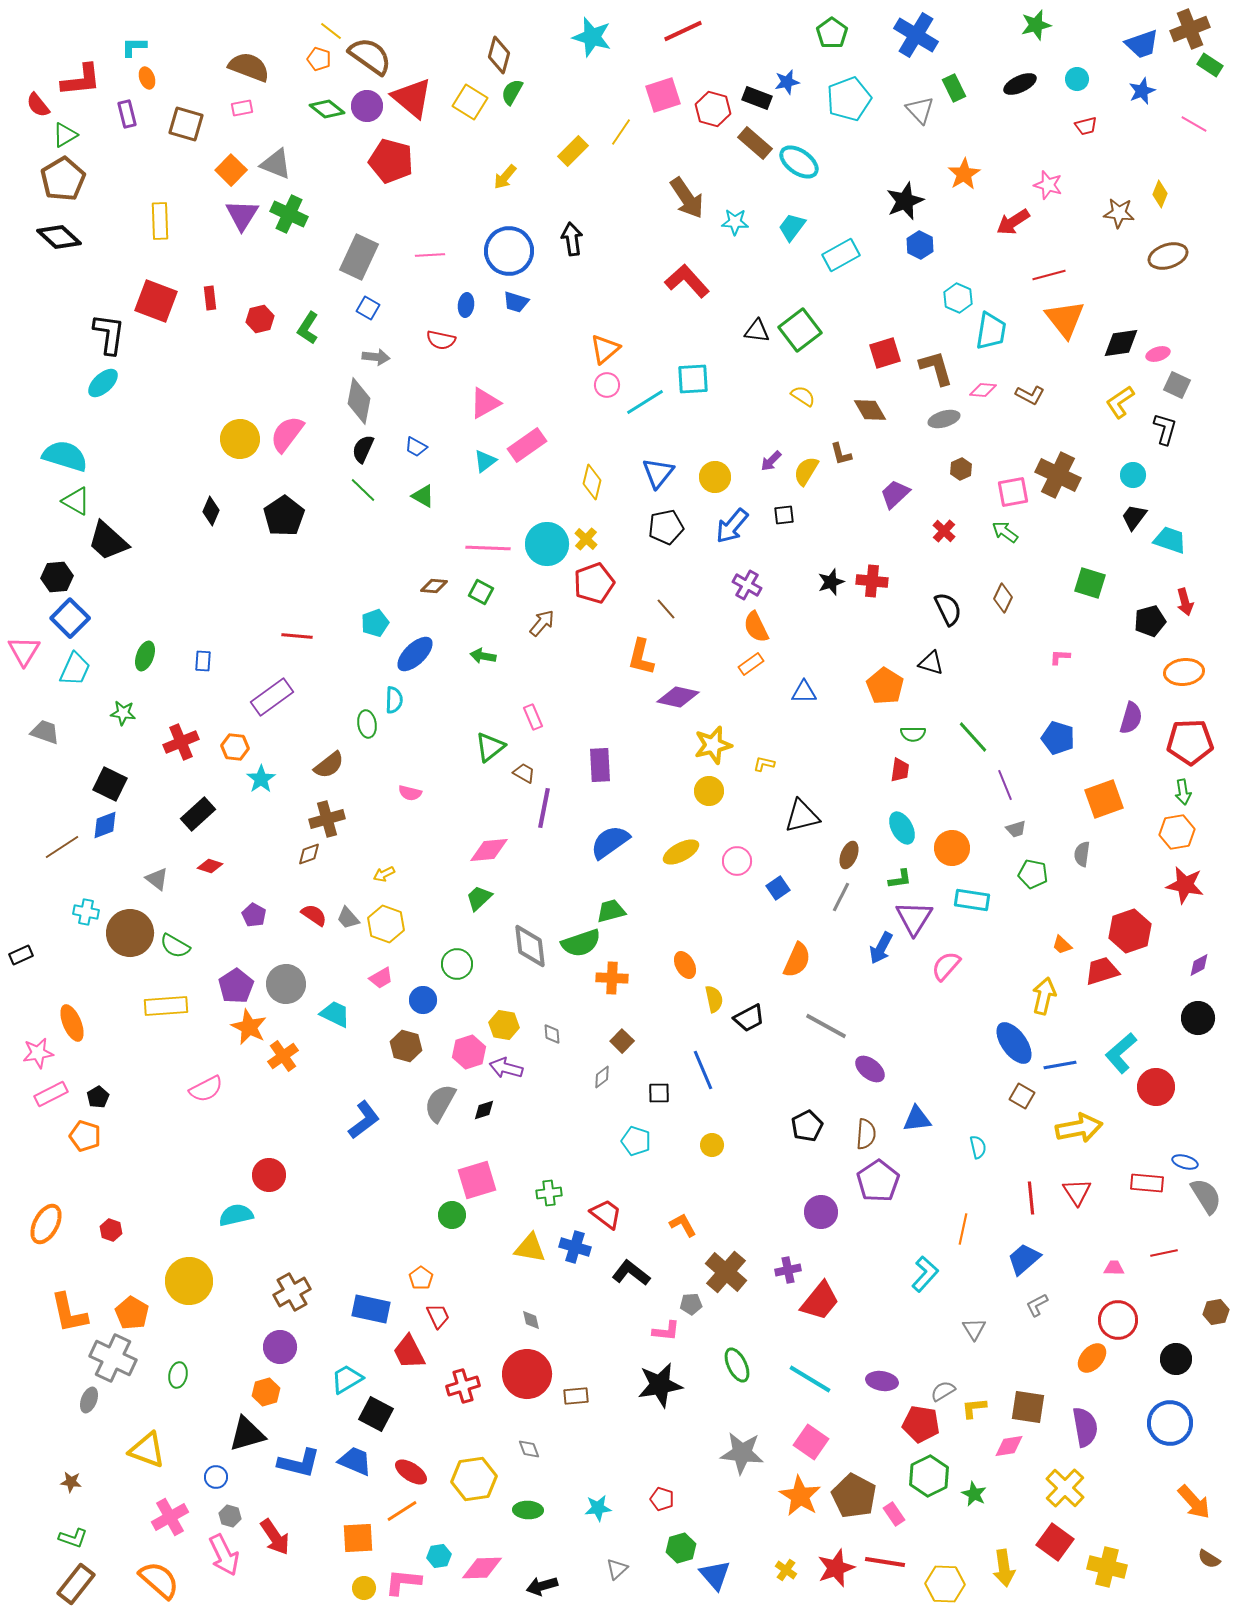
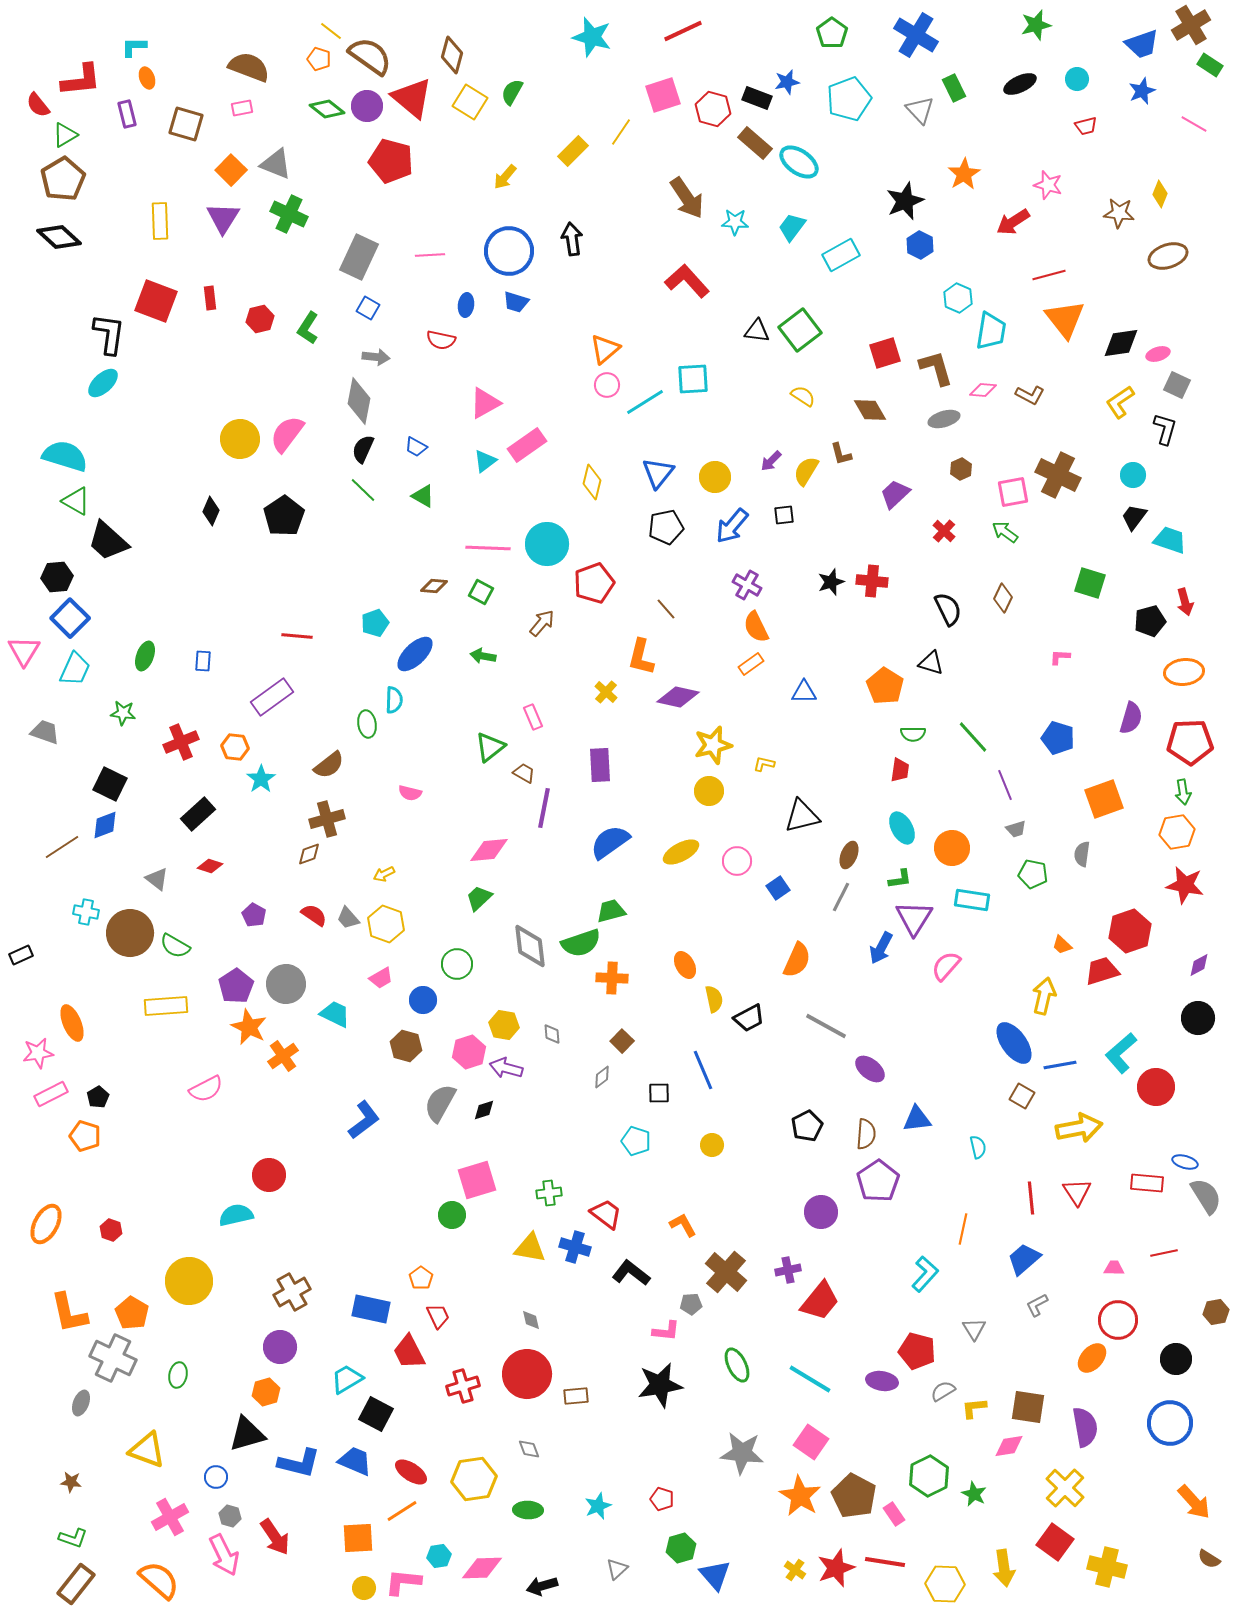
brown cross at (1190, 29): moved 1 px right, 4 px up; rotated 9 degrees counterclockwise
brown diamond at (499, 55): moved 47 px left
purple triangle at (242, 215): moved 19 px left, 3 px down
yellow cross at (586, 539): moved 20 px right, 153 px down
gray ellipse at (89, 1400): moved 8 px left, 3 px down
red pentagon at (921, 1424): moved 4 px left, 73 px up; rotated 6 degrees clockwise
cyan star at (598, 1508): moved 2 px up; rotated 16 degrees counterclockwise
yellow cross at (786, 1570): moved 9 px right
